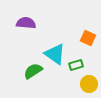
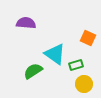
yellow circle: moved 5 px left
